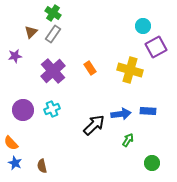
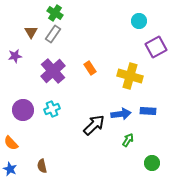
green cross: moved 2 px right
cyan circle: moved 4 px left, 5 px up
brown triangle: rotated 16 degrees counterclockwise
yellow cross: moved 6 px down
blue star: moved 5 px left, 6 px down
